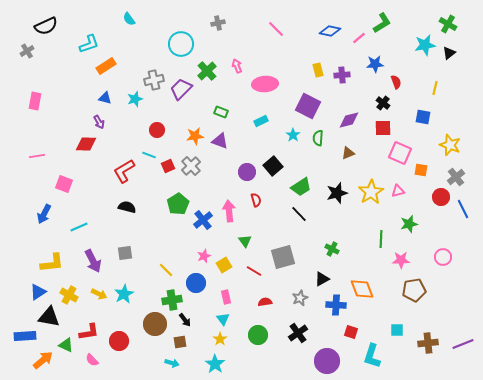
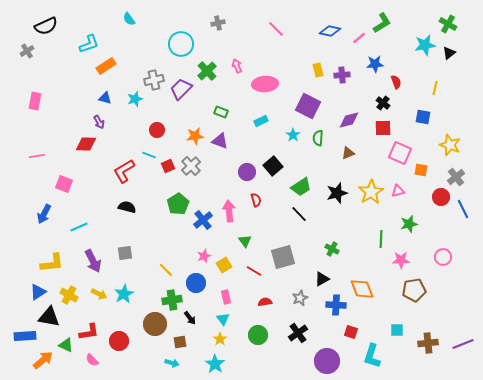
black arrow at (185, 320): moved 5 px right, 2 px up
